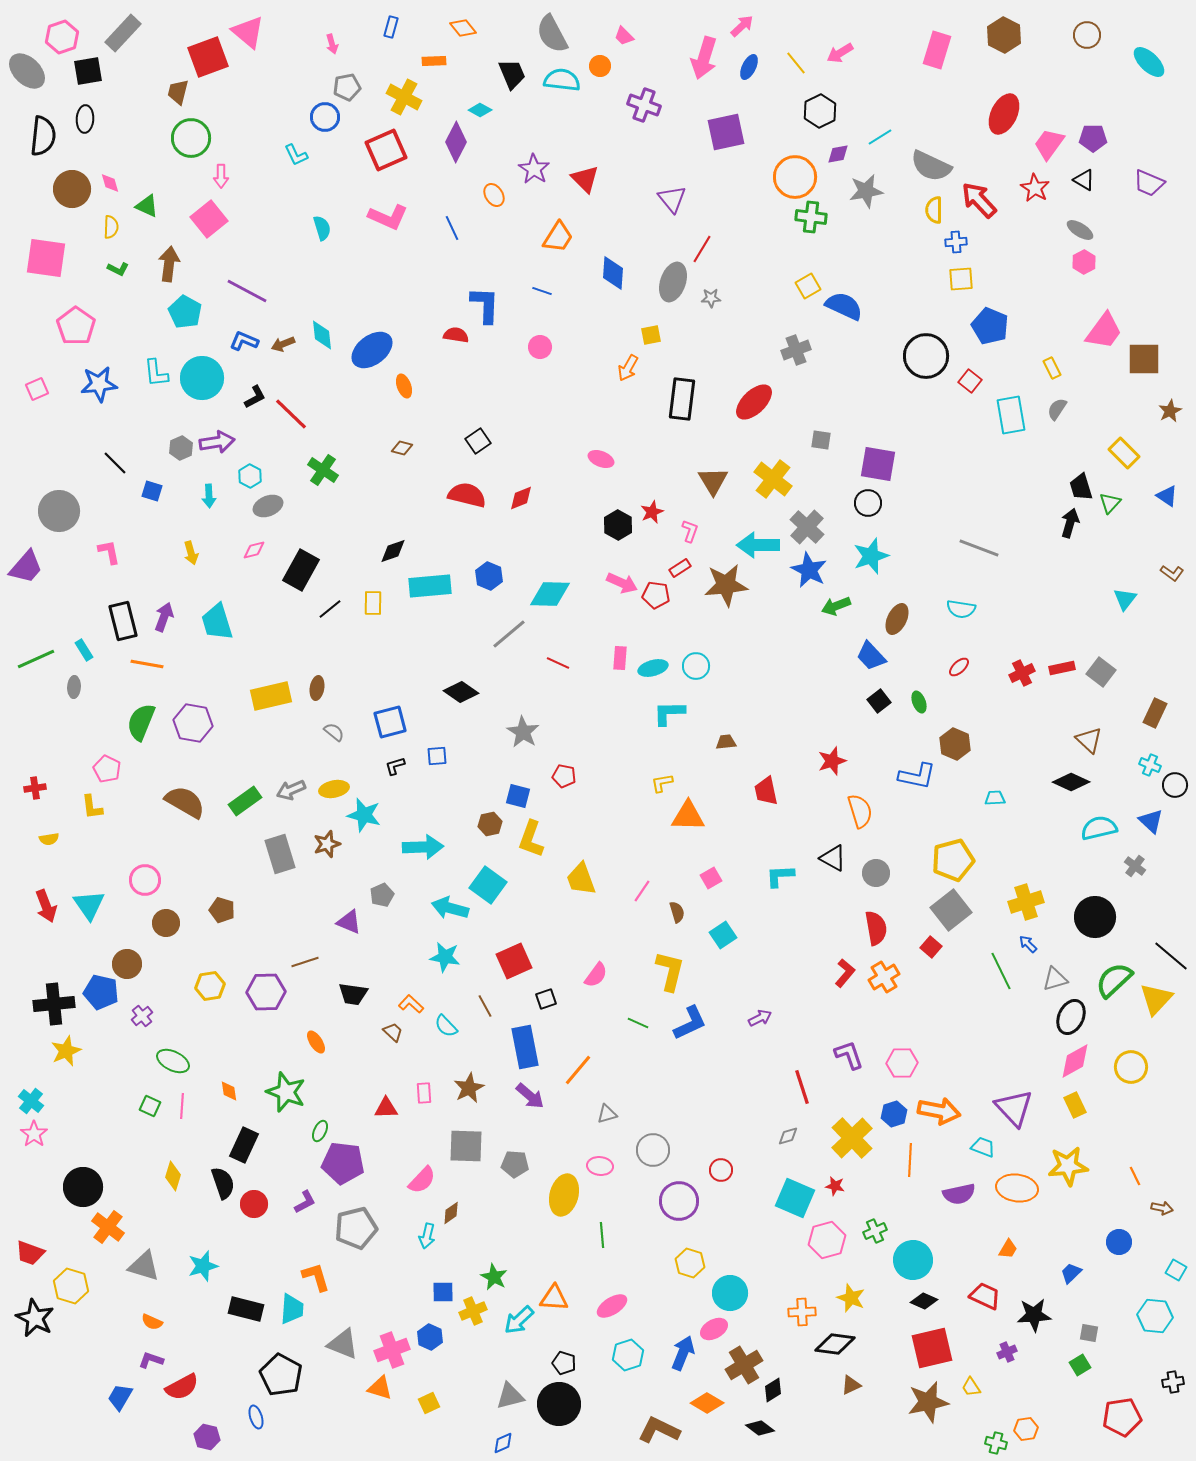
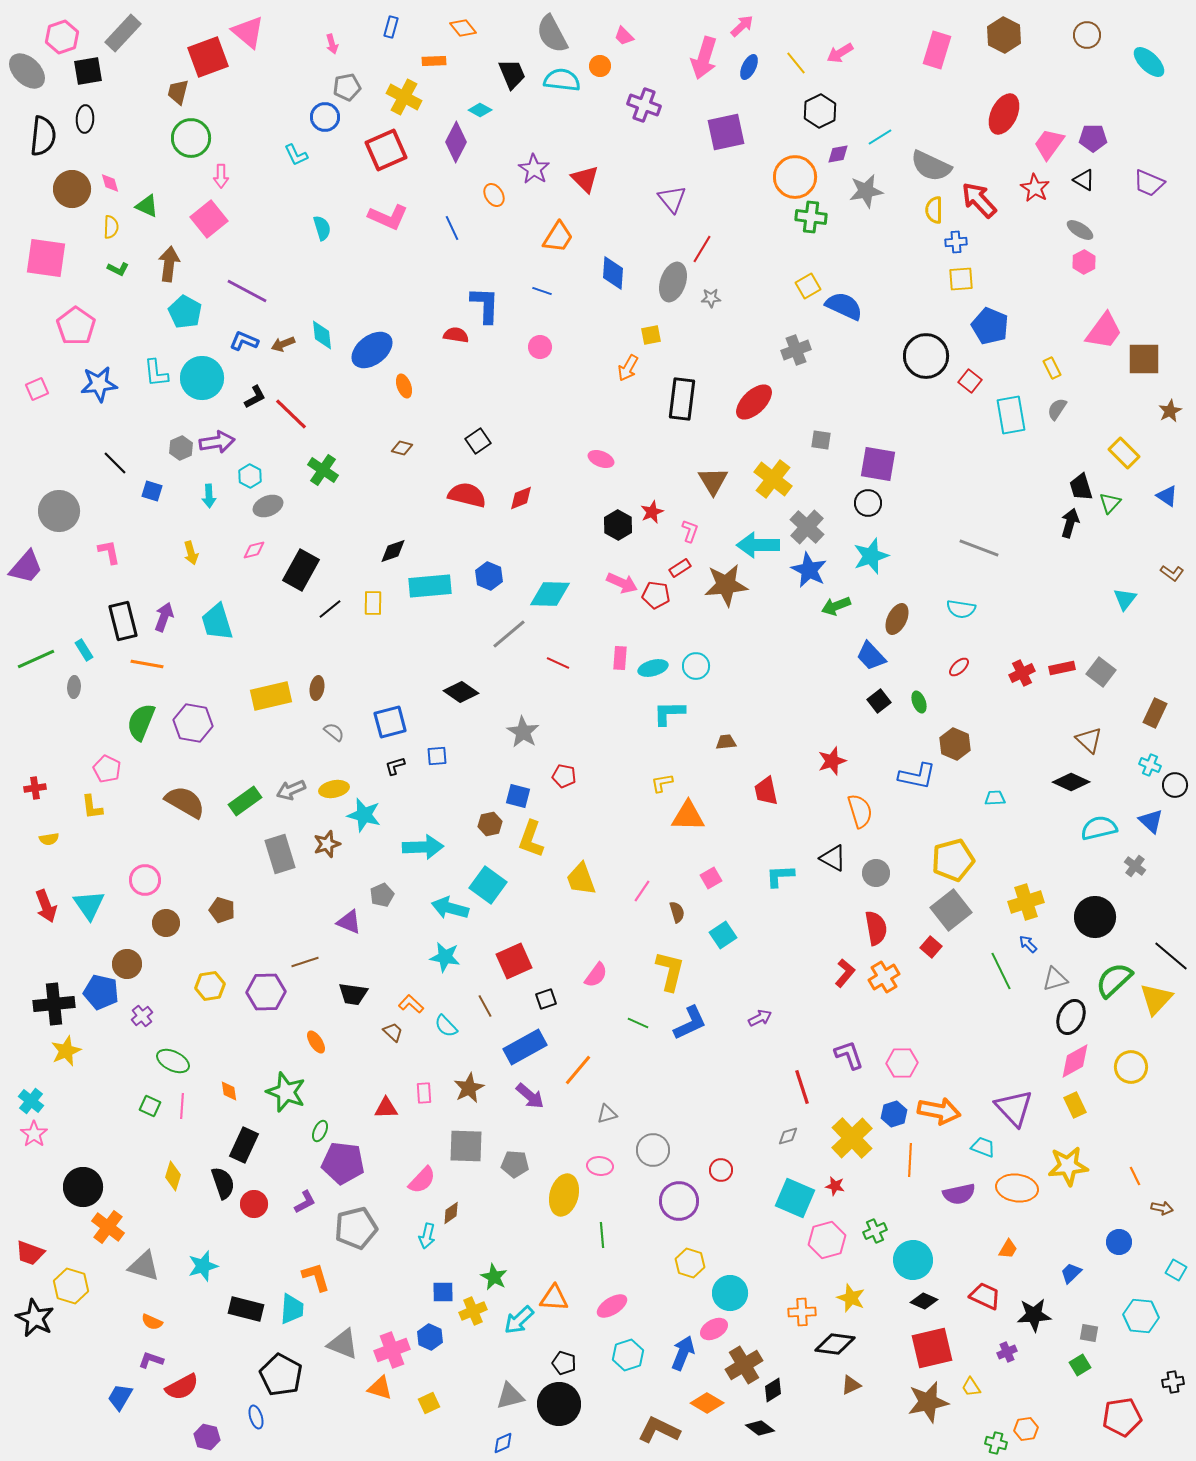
blue rectangle at (525, 1047): rotated 72 degrees clockwise
cyan hexagon at (1155, 1316): moved 14 px left
